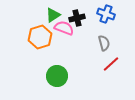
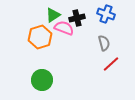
green circle: moved 15 px left, 4 px down
